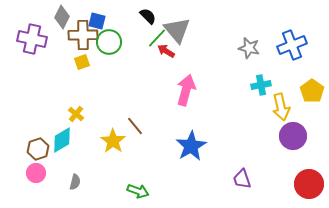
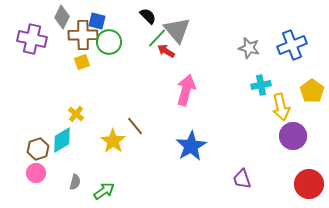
green arrow: moved 34 px left; rotated 55 degrees counterclockwise
